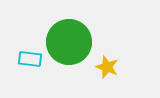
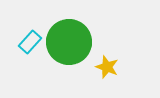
cyan rectangle: moved 17 px up; rotated 55 degrees counterclockwise
